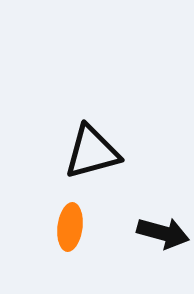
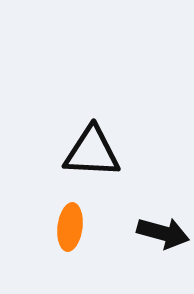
black triangle: rotated 18 degrees clockwise
